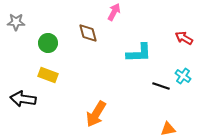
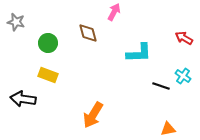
gray star: rotated 12 degrees clockwise
orange arrow: moved 3 px left, 1 px down
